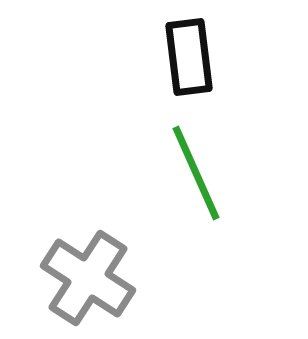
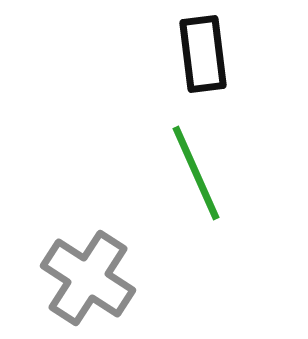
black rectangle: moved 14 px right, 3 px up
